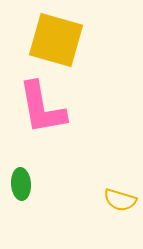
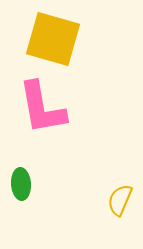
yellow square: moved 3 px left, 1 px up
yellow semicircle: rotated 96 degrees clockwise
